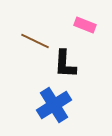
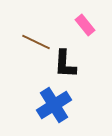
pink rectangle: rotated 30 degrees clockwise
brown line: moved 1 px right, 1 px down
